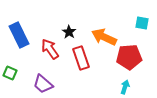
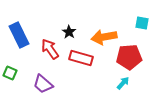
orange arrow: rotated 35 degrees counterclockwise
red rectangle: rotated 55 degrees counterclockwise
cyan arrow: moved 2 px left, 4 px up; rotated 24 degrees clockwise
